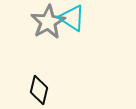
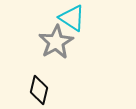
gray star: moved 8 px right, 20 px down
